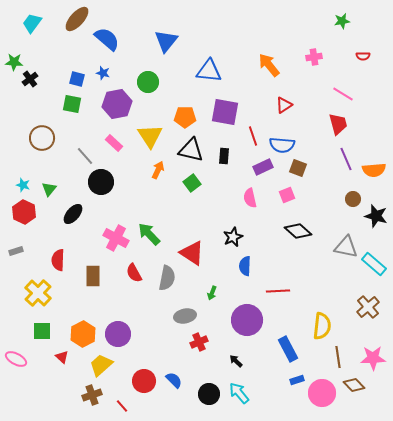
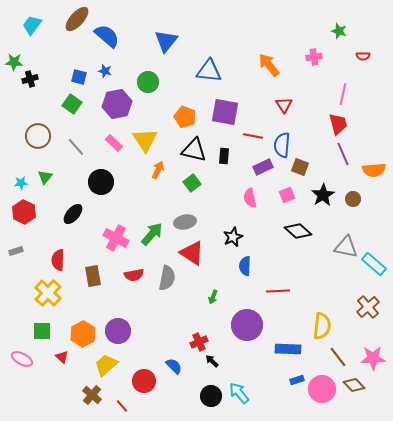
green star at (342, 21): moved 3 px left, 10 px down; rotated 28 degrees clockwise
cyan trapezoid at (32, 23): moved 2 px down
blue semicircle at (107, 39): moved 3 px up
blue star at (103, 73): moved 2 px right, 2 px up
black cross at (30, 79): rotated 21 degrees clockwise
blue square at (77, 79): moved 2 px right, 2 px up
pink line at (343, 94): rotated 70 degrees clockwise
green square at (72, 104): rotated 24 degrees clockwise
red triangle at (284, 105): rotated 30 degrees counterclockwise
orange pentagon at (185, 117): rotated 20 degrees clockwise
yellow triangle at (150, 136): moved 5 px left, 4 px down
red line at (253, 136): rotated 60 degrees counterclockwise
brown circle at (42, 138): moved 4 px left, 2 px up
blue semicircle at (282, 145): rotated 90 degrees clockwise
black triangle at (191, 150): moved 3 px right
gray line at (85, 156): moved 9 px left, 9 px up
purple line at (346, 159): moved 3 px left, 5 px up
brown square at (298, 168): moved 2 px right, 1 px up
cyan star at (23, 185): moved 2 px left, 2 px up; rotated 24 degrees counterclockwise
green triangle at (49, 189): moved 4 px left, 12 px up
black star at (376, 216): moved 53 px left, 21 px up; rotated 25 degrees clockwise
green arrow at (149, 234): moved 3 px right; rotated 85 degrees clockwise
red semicircle at (134, 273): moved 2 px down; rotated 72 degrees counterclockwise
brown rectangle at (93, 276): rotated 10 degrees counterclockwise
yellow cross at (38, 293): moved 10 px right
green arrow at (212, 293): moved 1 px right, 4 px down
gray ellipse at (185, 316): moved 94 px up
purple circle at (247, 320): moved 5 px down
purple circle at (118, 334): moved 3 px up
blue rectangle at (288, 349): rotated 60 degrees counterclockwise
brown line at (338, 357): rotated 30 degrees counterclockwise
pink ellipse at (16, 359): moved 6 px right
black arrow at (236, 361): moved 24 px left
yellow trapezoid at (101, 365): moved 5 px right
blue semicircle at (174, 380): moved 14 px up
pink circle at (322, 393): moved 4 px up
black circle at (209, 394): moved 2 px right, 2 px down
brown cross at (92, 395): rotated 30 degrees counterclockwise
